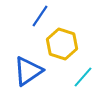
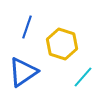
blue line: moved 13 px left, 11 px down; rotated 15 degrees counterclockwise
blue triangle: moved 5 px left, 1 px down
